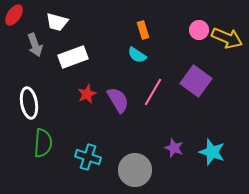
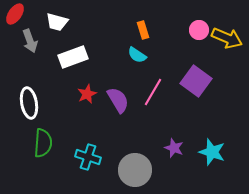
red ellipse: moved 1 px right, 1 px up
gray arrow: moved 5 px left, 4 px up
